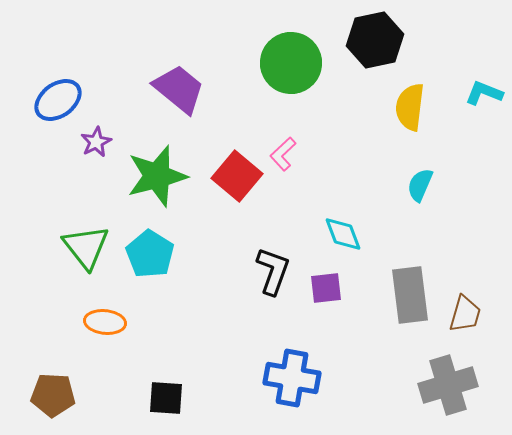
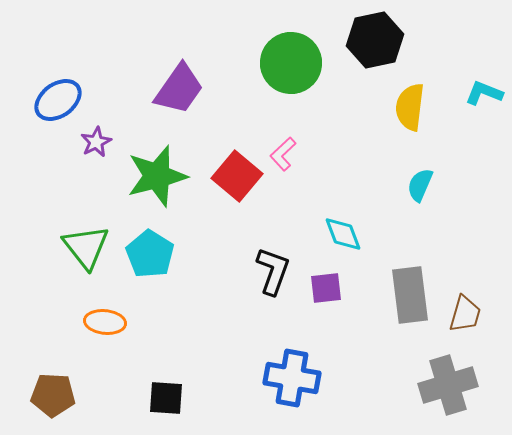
purple trapezoid: rotated 86 degrees clockwise
